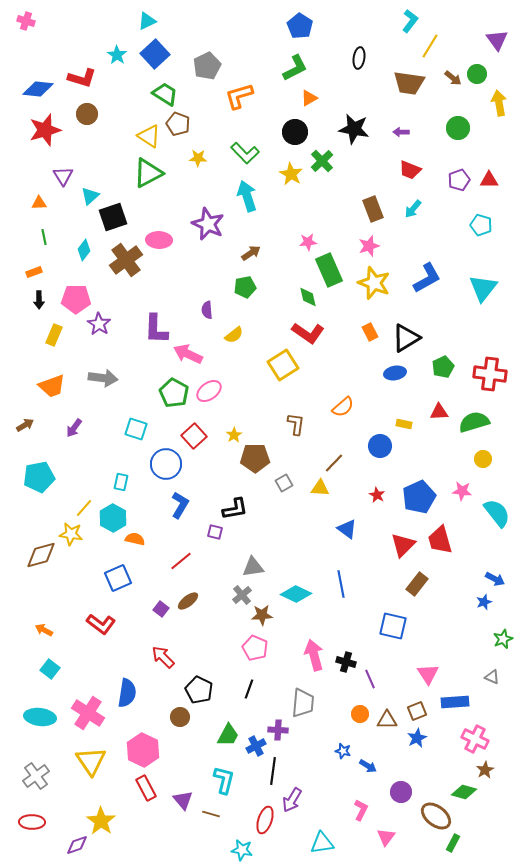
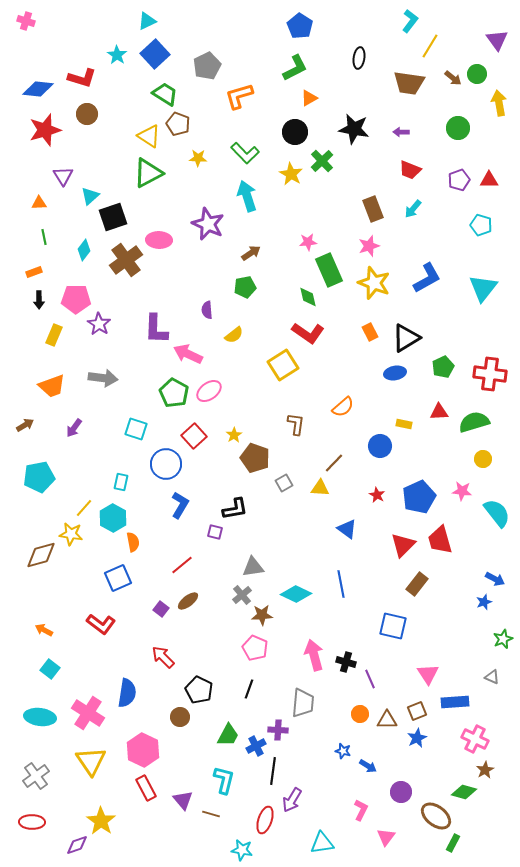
brown pentagon at (255, 458): rotated 20 degrees clockwise
orange semicircle at (135, 539): moved 2 px left, 3 px down; rotated 66 degrees clockwise
red line at (181, 561): moved 1 px right, 4 px down
